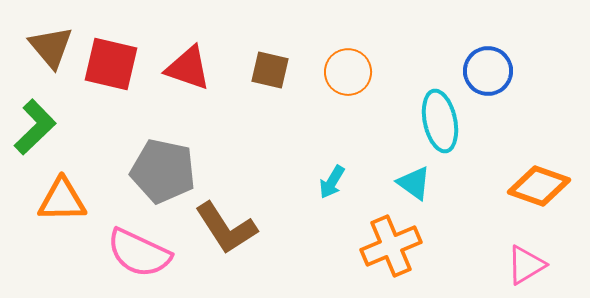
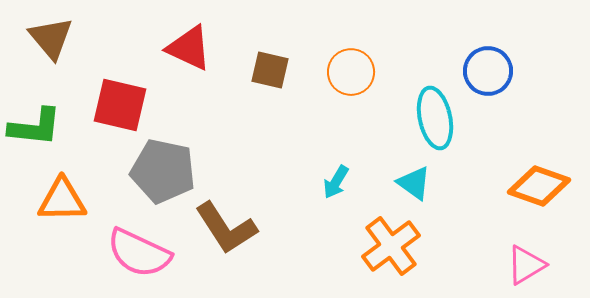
brown triangle: moved 9 px up
red square: moved 9 px right, 41 px down
red triangle: moved 1 px right, 20 px up; rotated 6 degrees clockwise
orange circle: moved 3 px right
cyan ellipse: moved 5 px left, 3 px up
green L-shape: rotated 50 degrees clockwise
cyan arrow: moved 4 px right
orange cross: rotated 14 degrees counterclockwise
